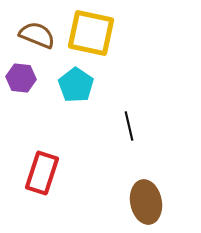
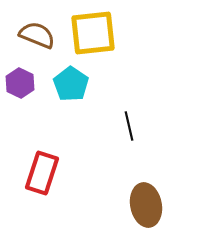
yellow square: moved 2 px right; rotated 18 degrees counterclockwise
purple hexagon: moved 1 px left, 5 px down; rotated 20 degrees clockwise
cyan pentagon: moved 5 px left, 1 px up
brown ellipse: moved 3 px down
